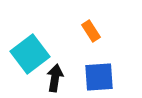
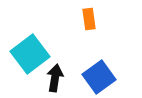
orange rectangle: moved 2 px left, 12 px up; rotated 25 degrees clockwise
blue square: rotated 32 degrees counterclockwise
